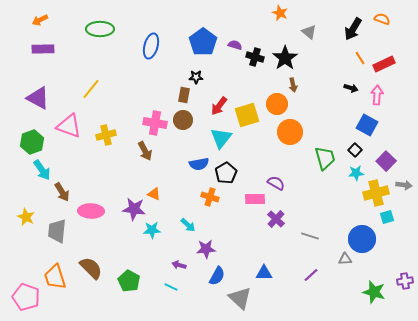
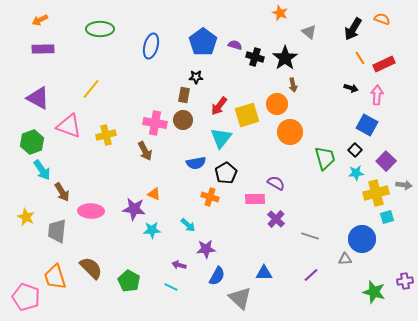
blue semicircle at (199, 164): moved 3 px left, 1 px up
